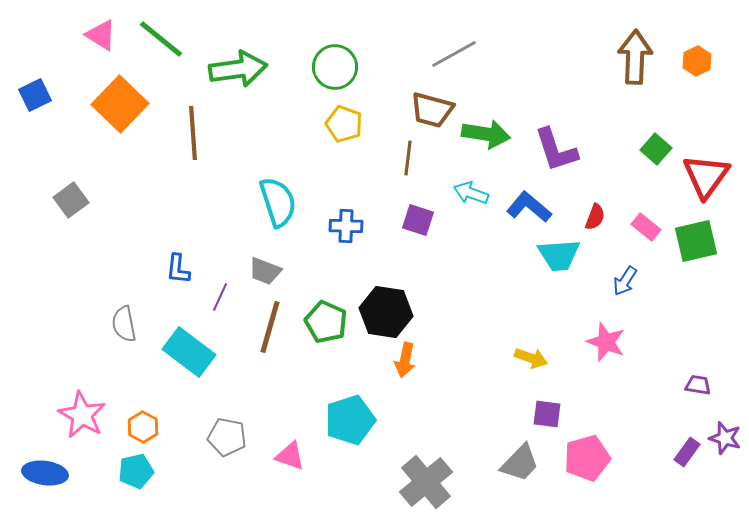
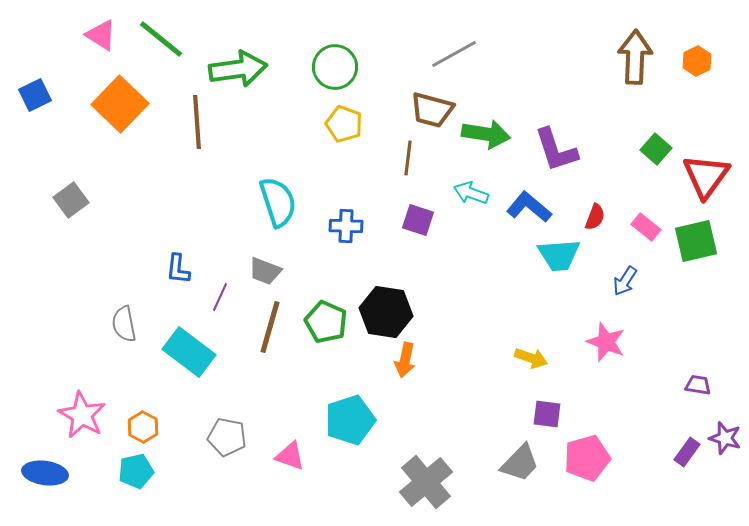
brown line at (193, 133): moved 4 px right, 11 px up
